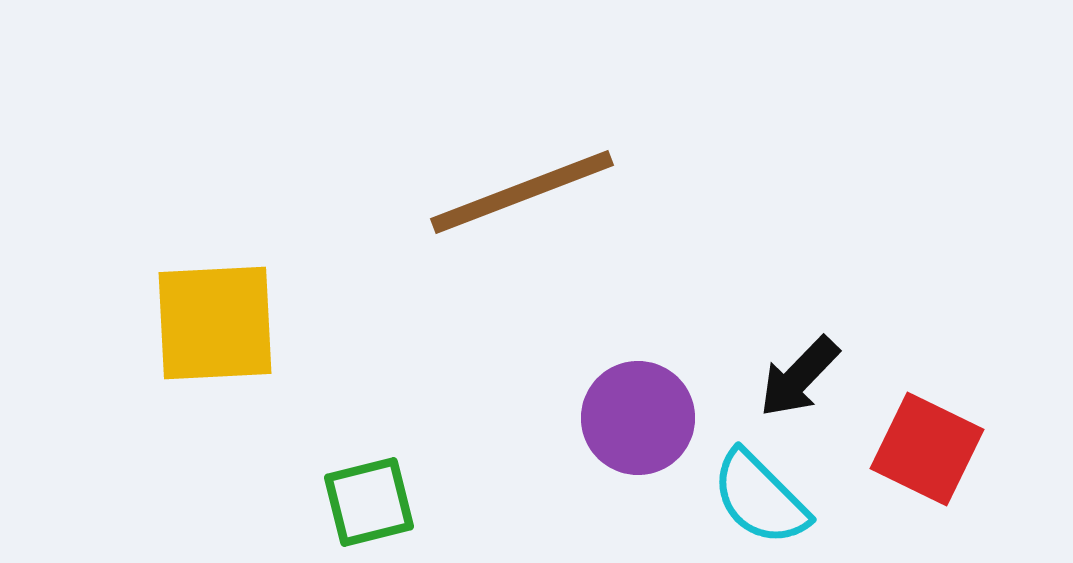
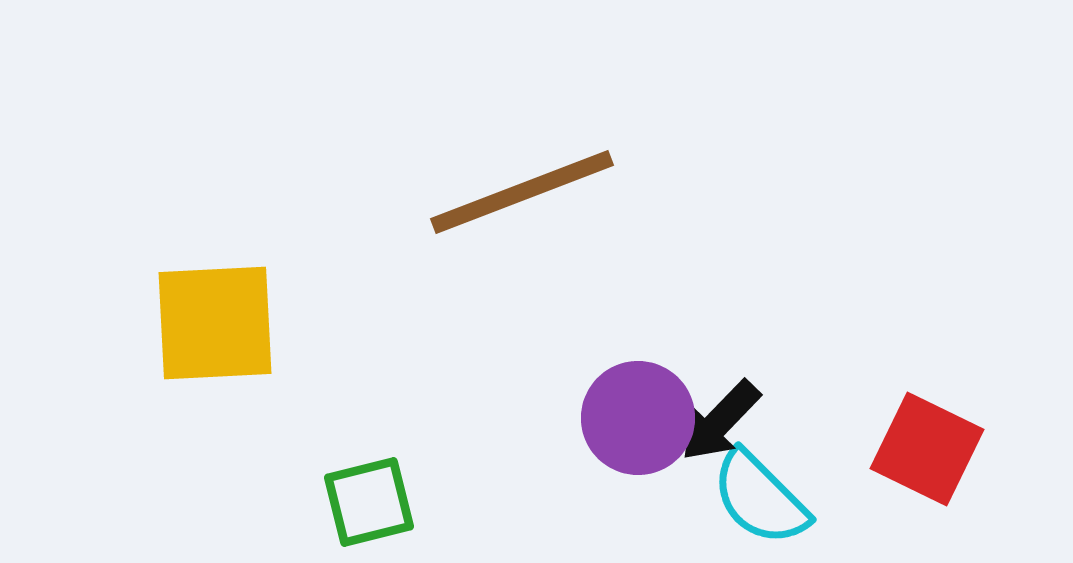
black arrow: moved 79 px left, 44 px down
